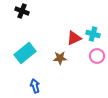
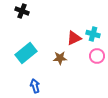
cyan rectangle: moved 1 px right
